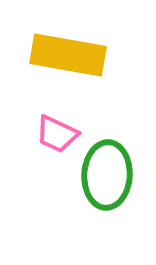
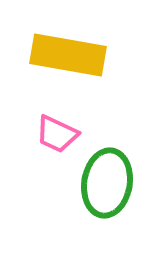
green ellipse: moved 8 px down; rotated 6 degrees clockwise
